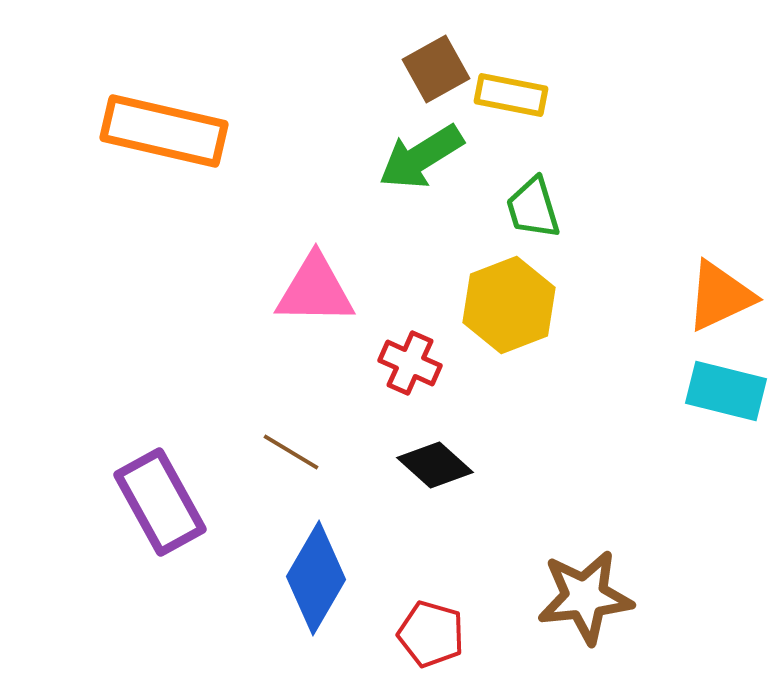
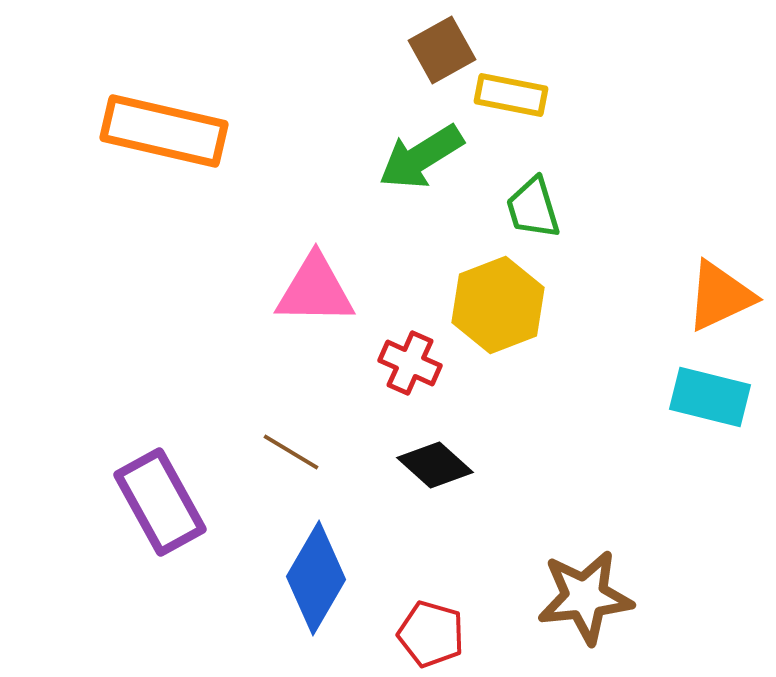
brown square: moved 6 px right, 19 px up
yellow hexagon: moved 11 px left
cyan rectangle: moved 16 px left, 6 px down
